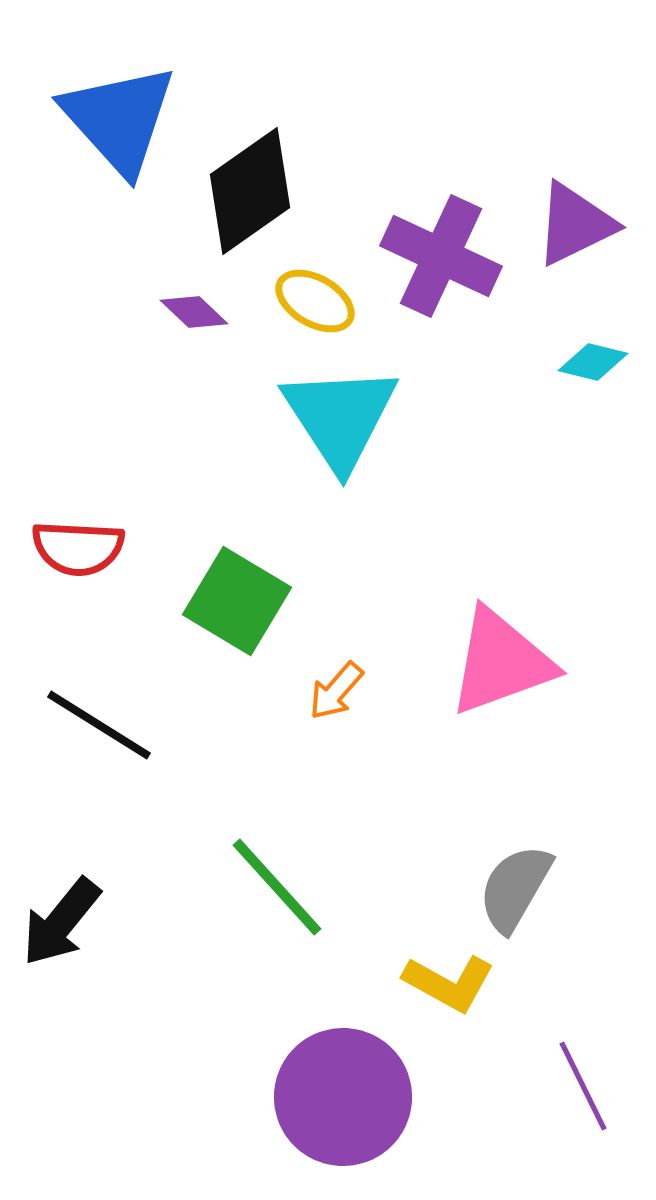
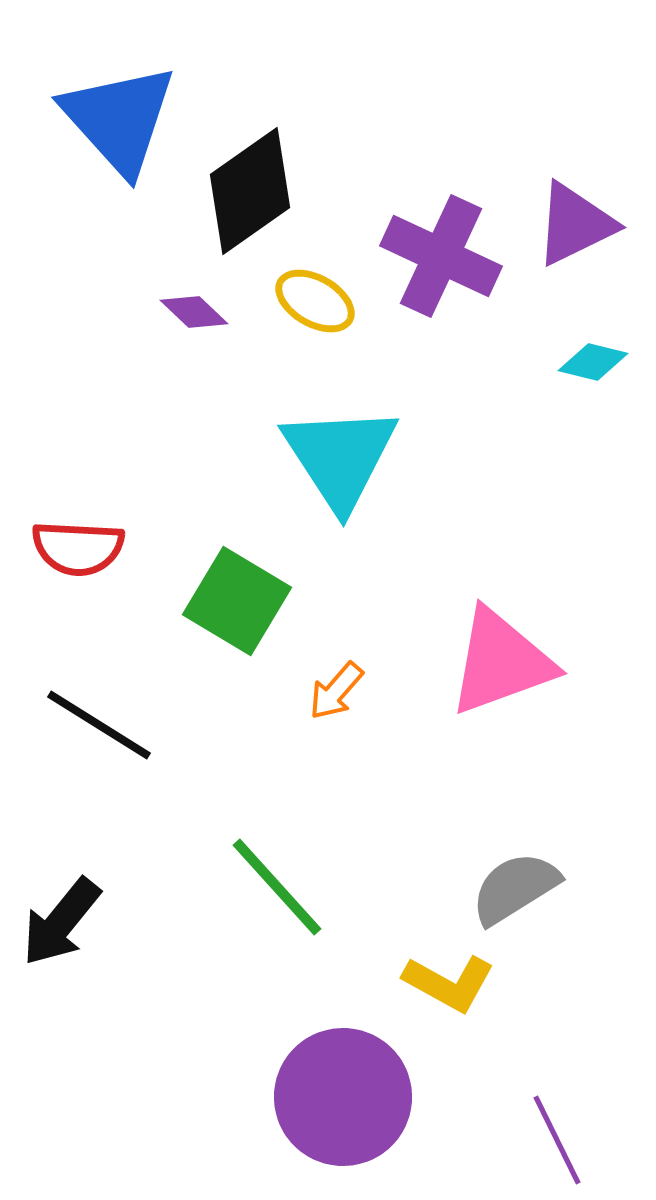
cyan triangle: moved 40 px down
gray semicircle: rotated 28 degrees clockwise
purple line: moved 26 px left, 54 px down
